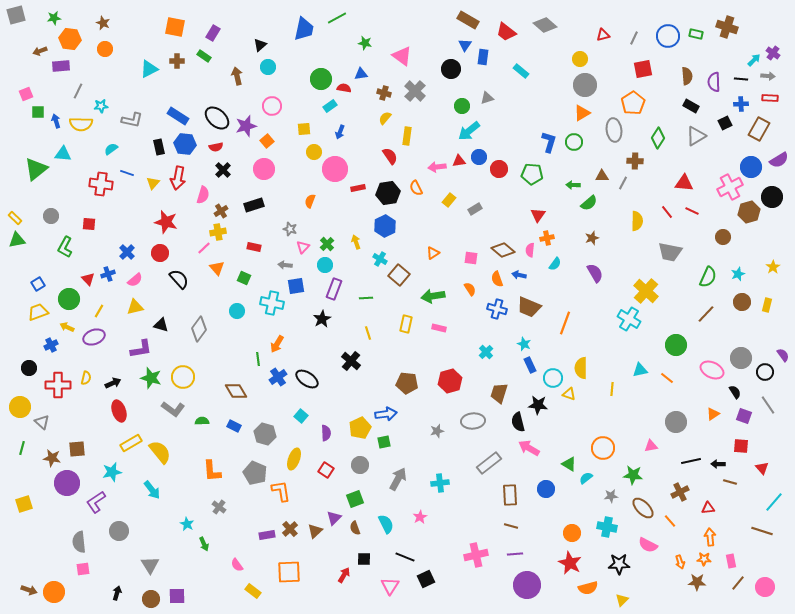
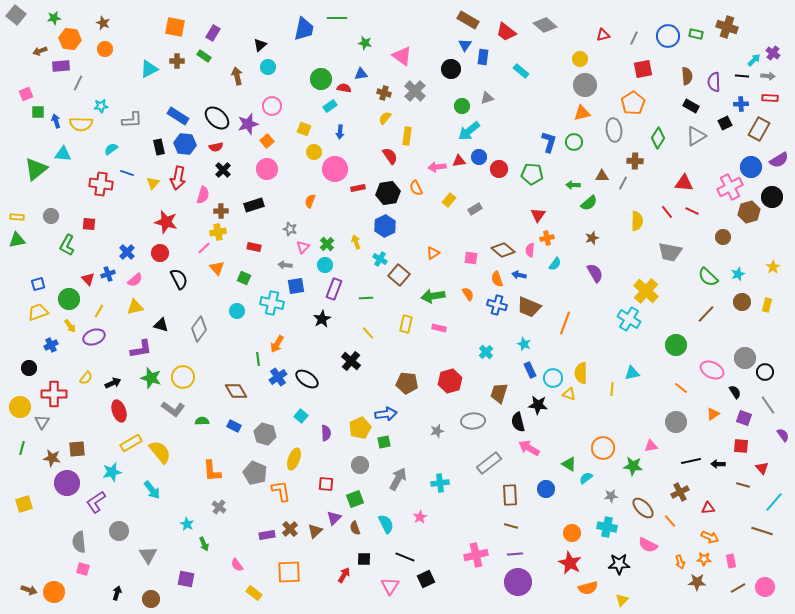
gray square at (16, 15): rotated 36 degrees counterclockwise
green line at (337, 18): rotated 30 degrees clockwise
black line at (741, 79): moved 1 px right, 3 px up
gray line at (78, 91): moved 8 px up
orange triangle at (582, 113): rotated 18 degrees clockwise
gray L-shape at (132, 120): rotated 15 degrees counterclockwise
purple star at (246, 126): moved 2 px right, 2 px up
yellow square at (304, 129): rotated 24 degrees clockwise
blue arrow at (340, 132): rotated 16 degrees counterclockwise
pink circle at (264, 169): moved 3 px right
brown cross at (221, 211): rotated 32 degrees clockwise
yellow rectangle at (15, 218): moved 2 px right, 1 px up; rotated 40 degrees counterclockwise
green L-shape at (65, 247): moved 2 px right, 2 px up
green semicircle at (708, 277): rotated 110 degrees clockwise
black semicircle at (179, 279): rotated 15 degrees clockwise
blue square at (38, 284): rotated 16 degrees clockwise
orange semicircle at (470, 289): moved 2 px left, 5 px down
blue cross at (497, 309): moved 4 px up
yellow arrow at (67, 327): moved 3 px right, 1 px up; rotated 152 degrees counterclockwise
yellow line at (368, 333): rotated 24 degrees counterclockwise
purple semicircle at (783, 355): moved 80 px down
gray circle at (741, 358): moved 4 px right
blue rectangle at (530, 365): moved 5 px down
yellow semicircle at (581, 368): moved 5 px down
cyan triangle at (640, 370): moved 8 px left, 3 px down
yellow semicircle at (86, 378): rotated 24 degrees clockwise
orange line at (667, 378): moved 14 px right, 10 px down
red cross at (58, 385): moved 4 px left, 9 px down
purple square at (744, 416): moved 2 px down
gray triangle at (42, 422): rotated 21 degrees clockwise
red square at (326, 470): moved 14 px down; rotated 28 degrees counterclockwise
green star at (633, 475): moved 9 px up
brown line at (730, 482): moved 13 px right, 3 px down
orange arrow at (710, 537): rotated 120 degrees clockwise
gray triangle at (150, 565): moved 2 px left, 10 px up
pink square at (83, 569): rotated 24 degrees clockwise
brown line at (738, 583): moved 5 px down; rotated 21 degrees clockwise
purple circle at (527, 585): moved 9 px left, 3 px up
yellow rectangle at (253, 591): moved 1 px right, 2 px down
purple square at (177, 596): moved 9 px right, 17 px up; rotated 12 degrees clockwise
